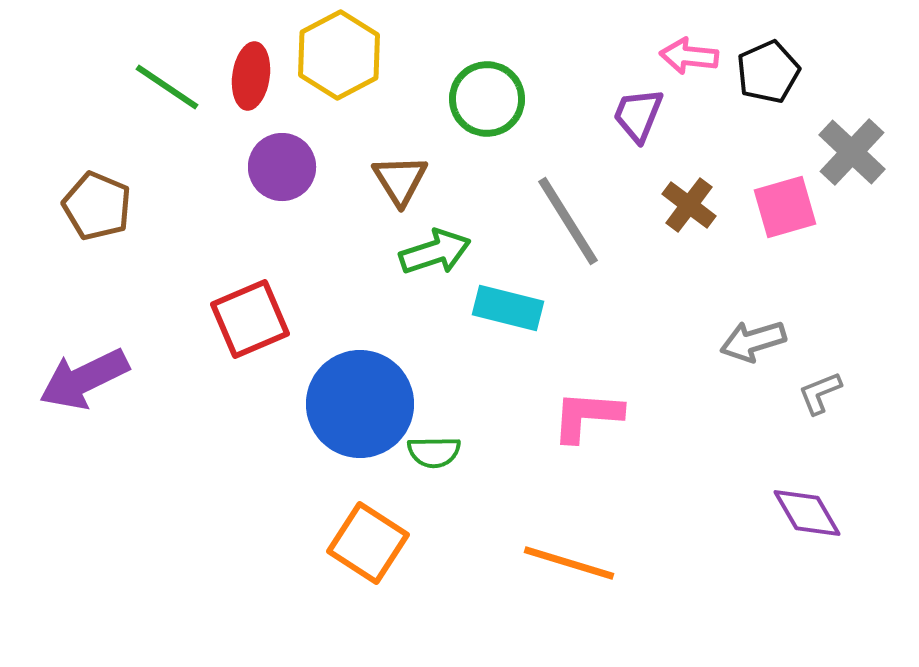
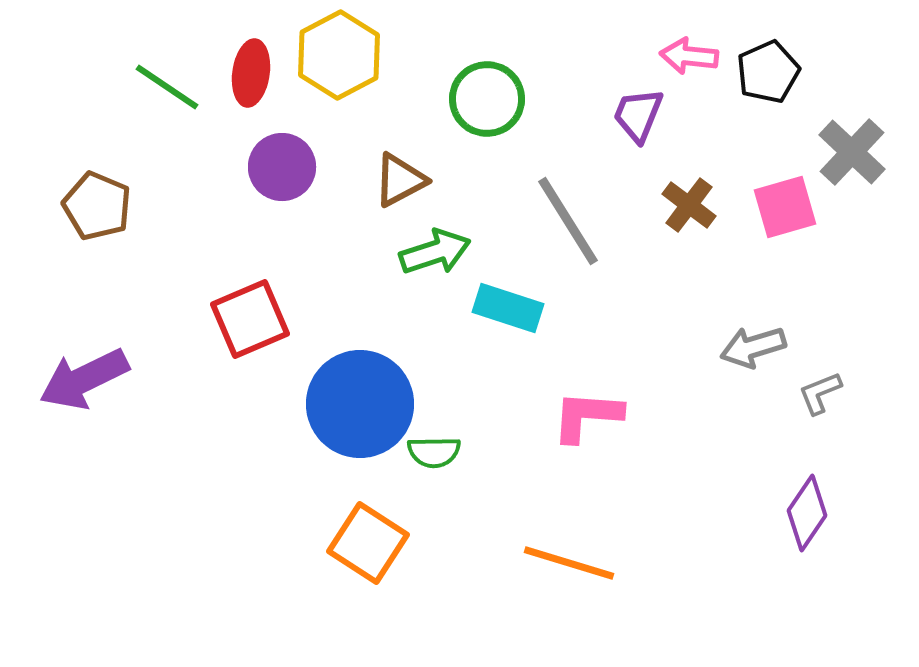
red ellipse: moved 3 px up
brown triangle: rotated 34 degrees clockwise
cyan rectangle: rotated 4 degrees clockwise
gray arrow: moved 6 px down
purple diamond: rotated 64 degrees clockwise
